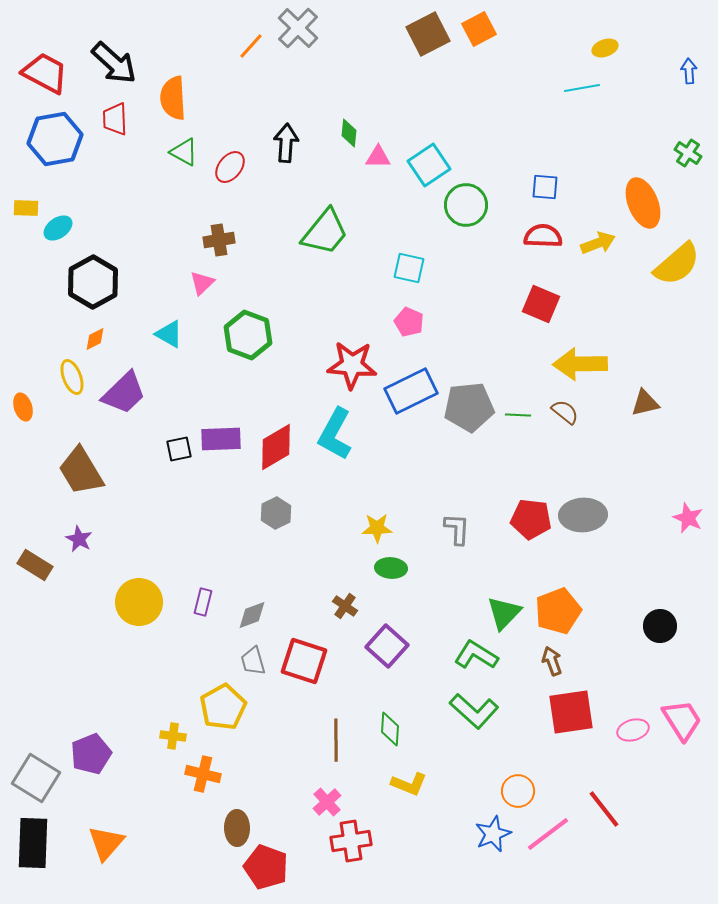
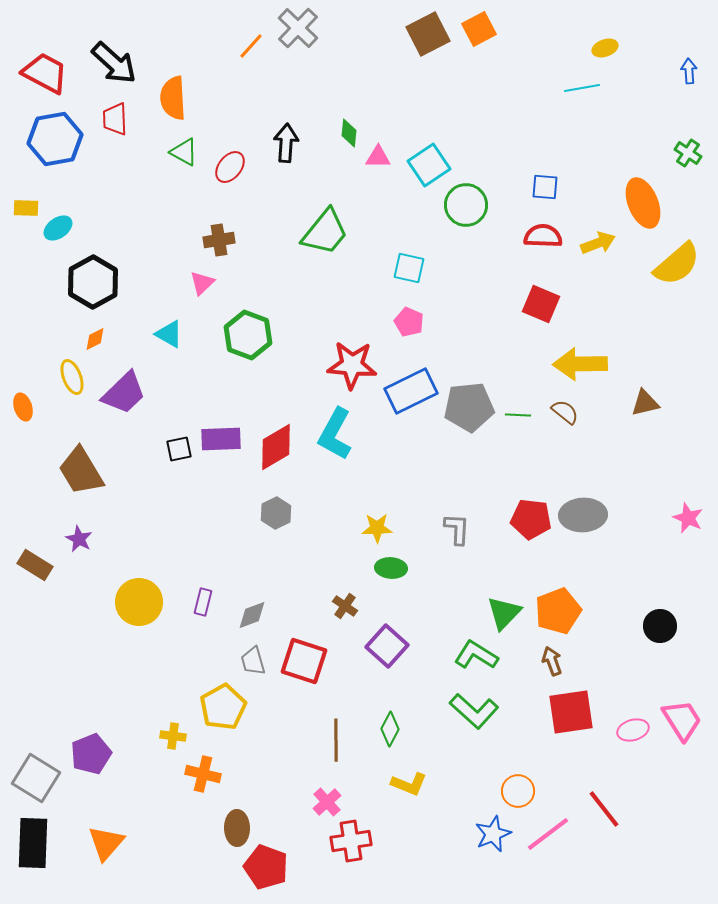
green diamond at (390, 729): rotated 24 degrees clockwise
